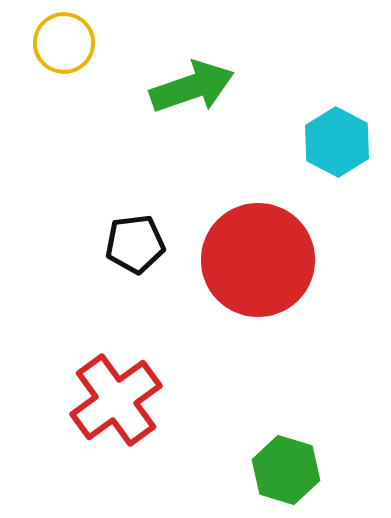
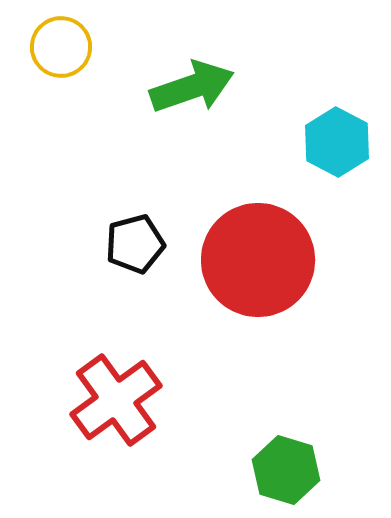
yellow circle: moved 3 px left, 4 px down
black pentagon: rotated 8 degrees counterclockwise
